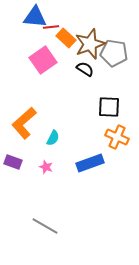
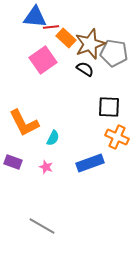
orange L-shape: rotated 76 degrees counterclockwise
gray line: moved 3 px left
